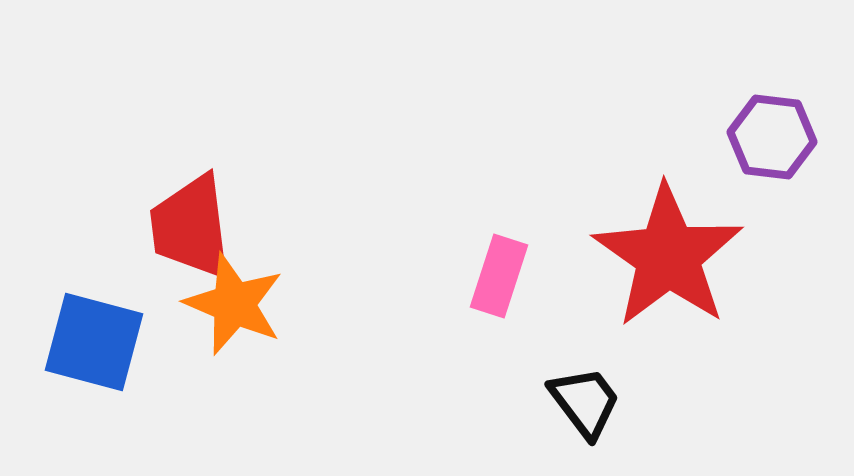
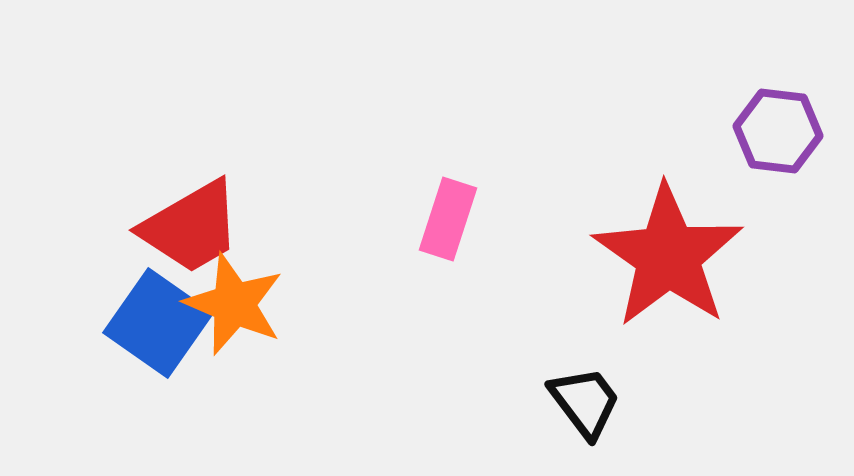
purple hexagon: moved 6 px right, 6 px up
red trapezoid: rotated 113 degrees counterclockwise
pink rectangle: moved 51 px left, 57 px up
blue square: moved 64 px right, 19 px up; rotated 20 degrees clockwise
